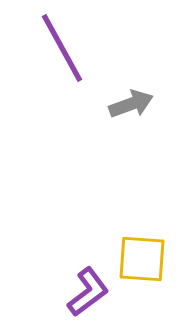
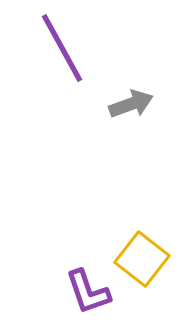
yellow square: rotated 34 degrees clockwise
purple L-shape: rotated 108 degrees clockwise
